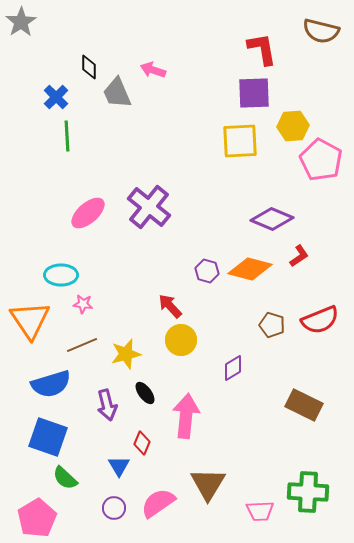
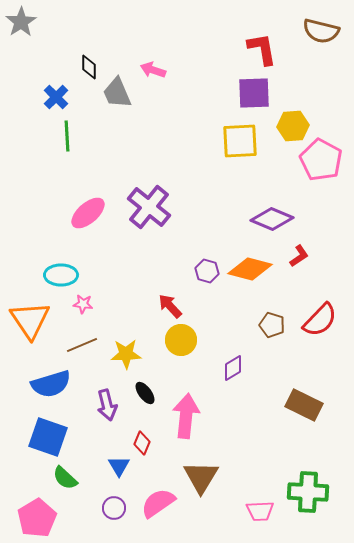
red semicircle at (320, 320): rotated 24 degrees counterclockwise
yellow star at (126, 354): rotated 12 degrees clockwise
brown triangle at (208, 484): moved 7 px left, 7 px up
